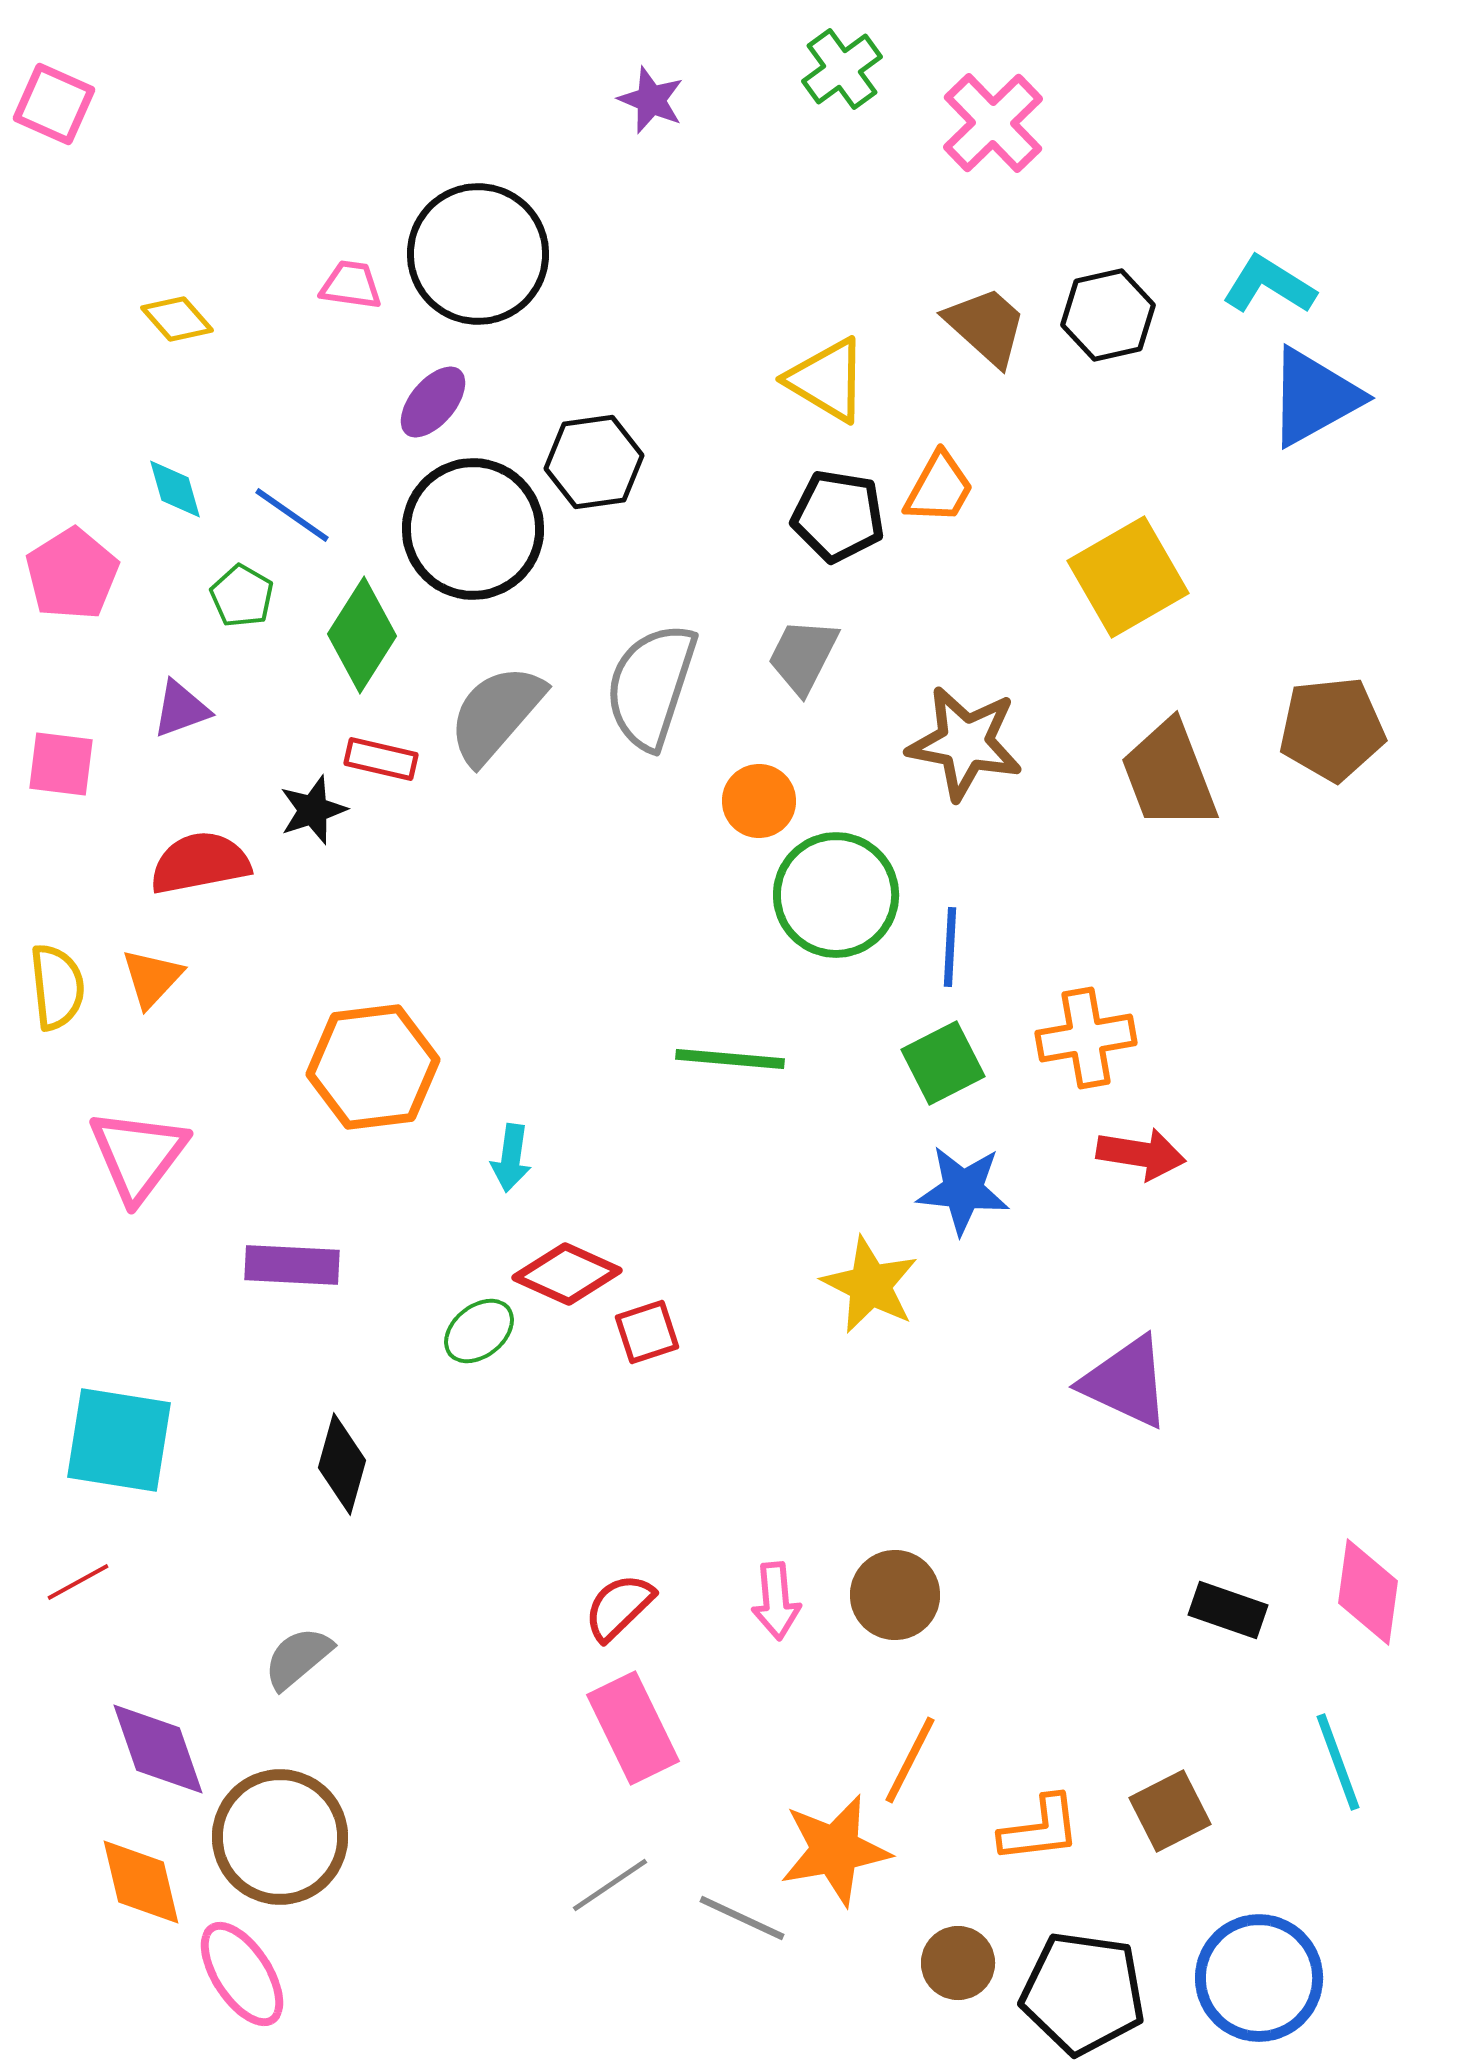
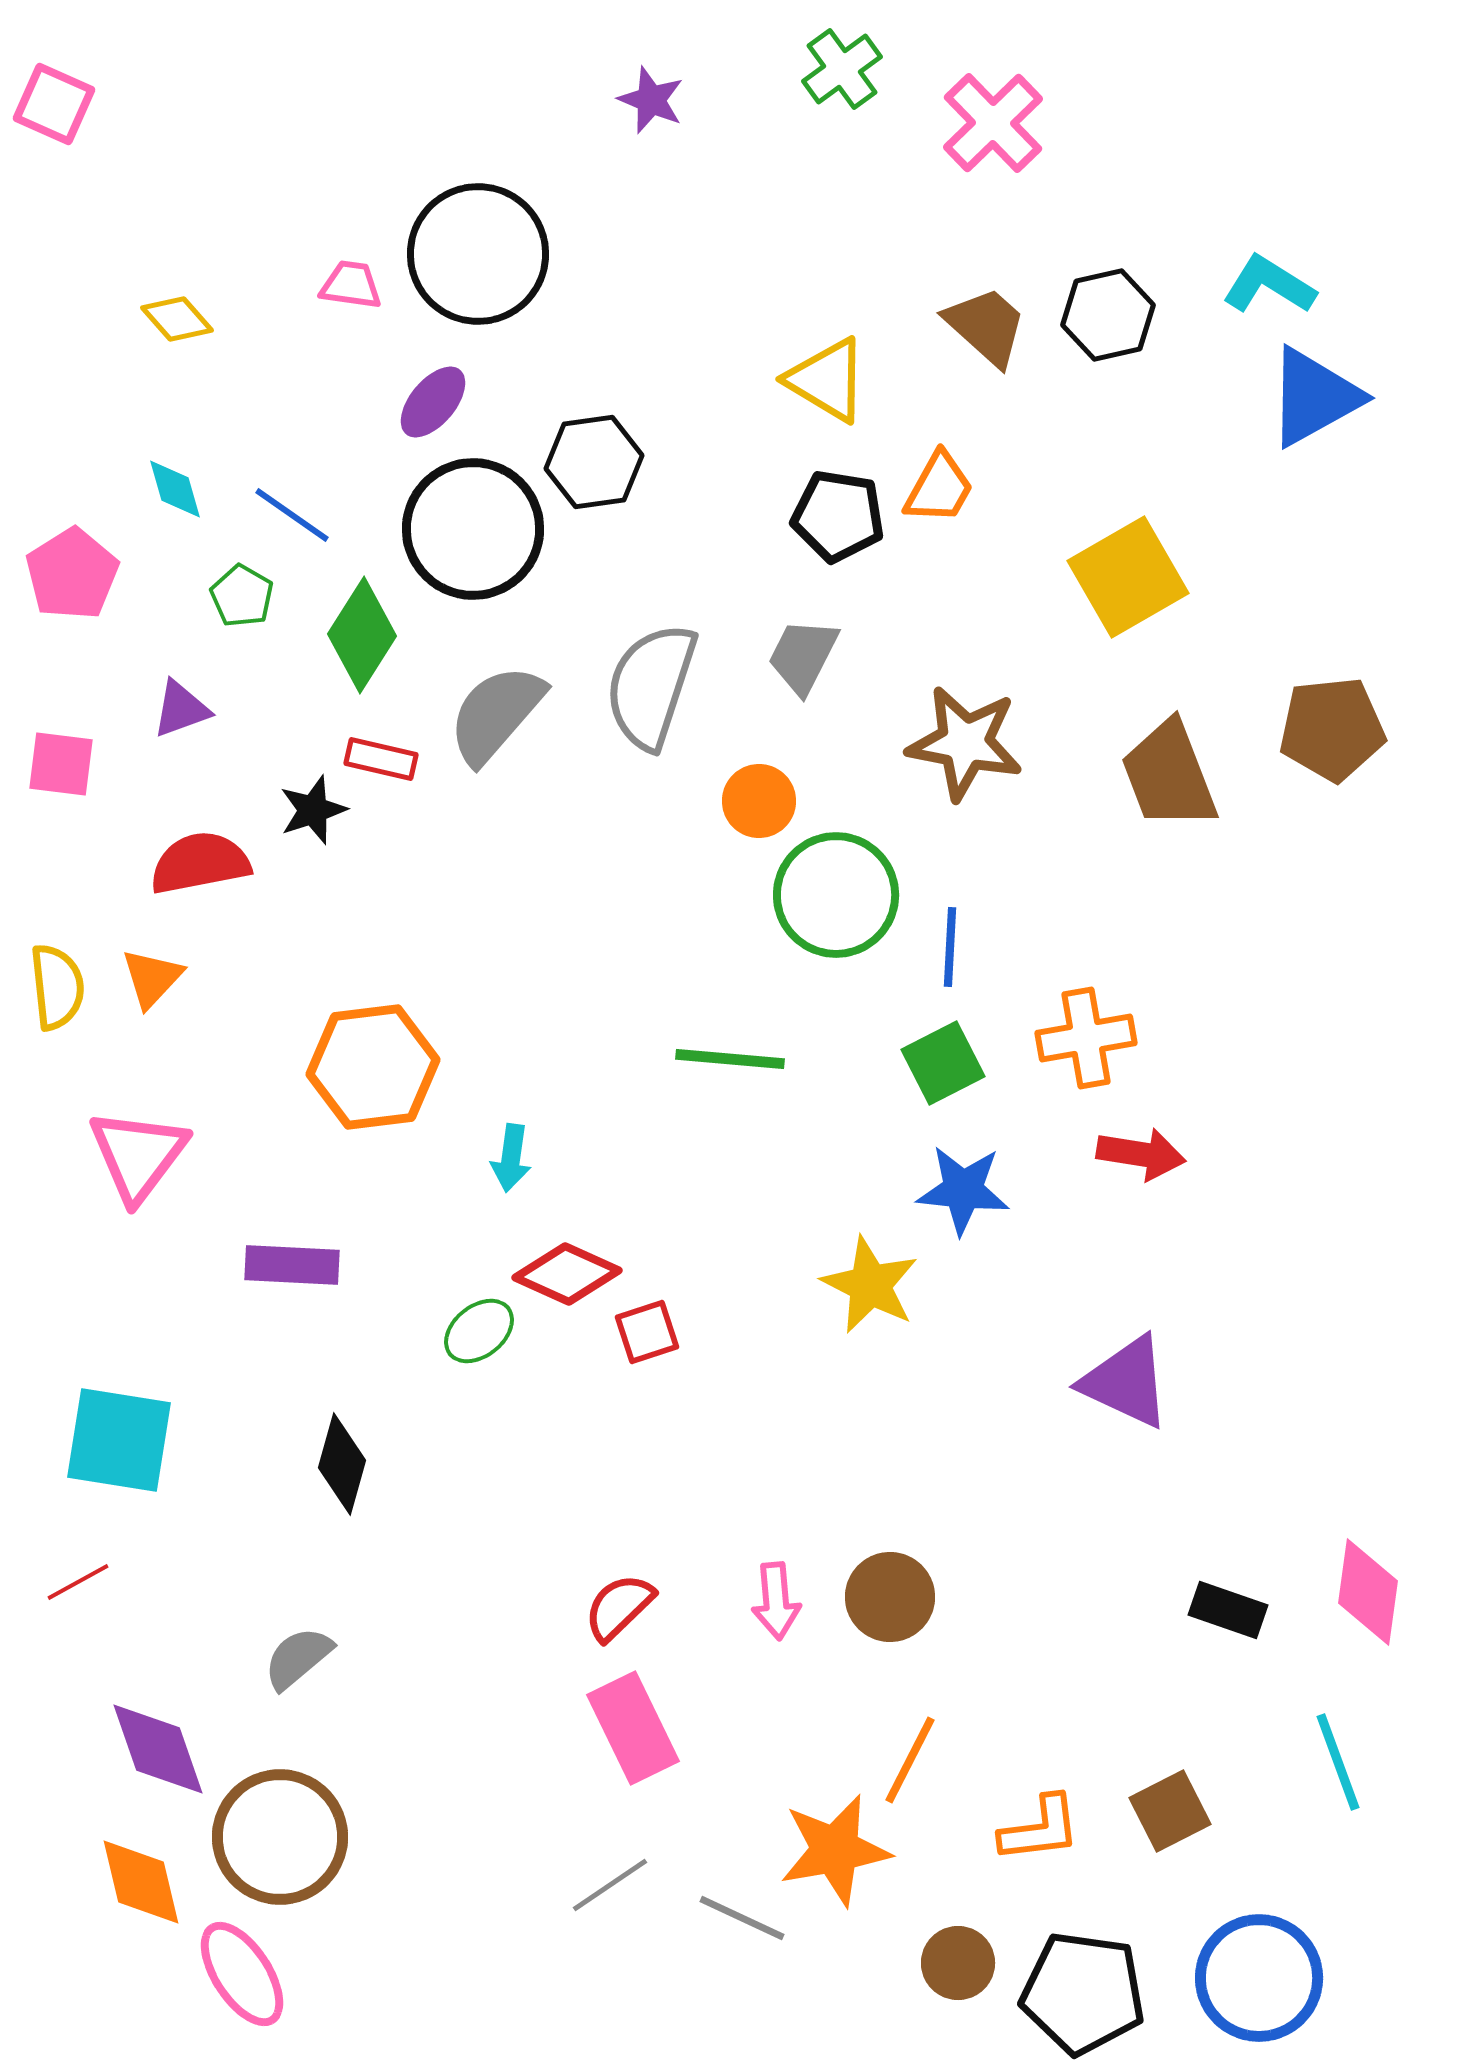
brown circle at (895, 1595): moved 5 px left, 2 px down
